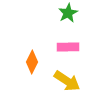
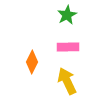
green star: moved 1 px left, 2 px down
yellow arrow: rotated 148 degrees counterclockwise
